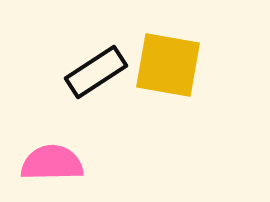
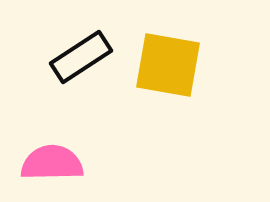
black rectangle: moved 15 px left, 15 px up
